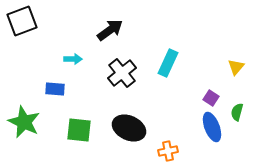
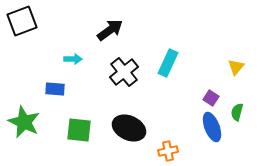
black cross: moved 2 px right, 1 px up
